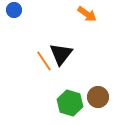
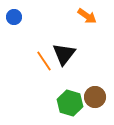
blue circle: moved 7 px down
orange arrow: moved 2 px down
black triangle: moved 3 px right
brown circle: moved 3 px left
